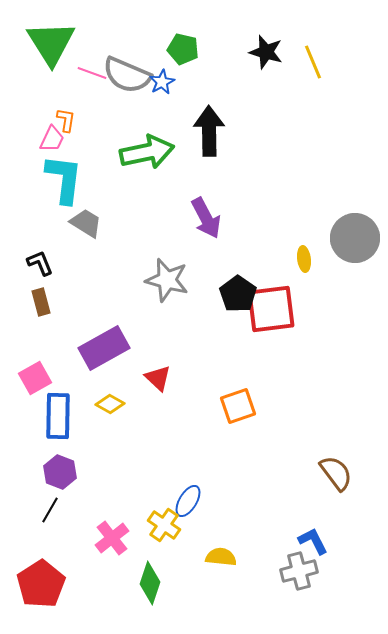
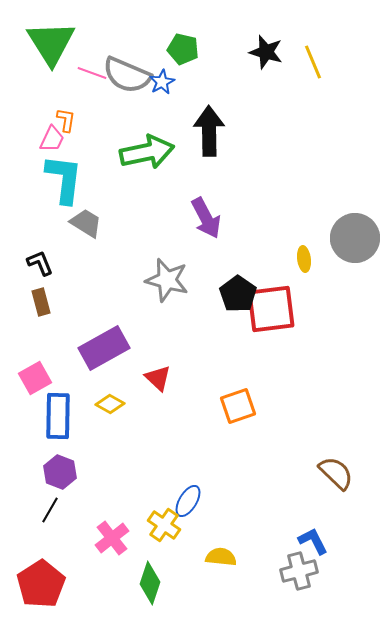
brown semicircle: rotated 9 degrees counterclockwise
